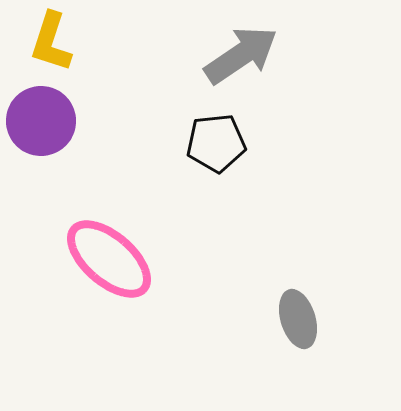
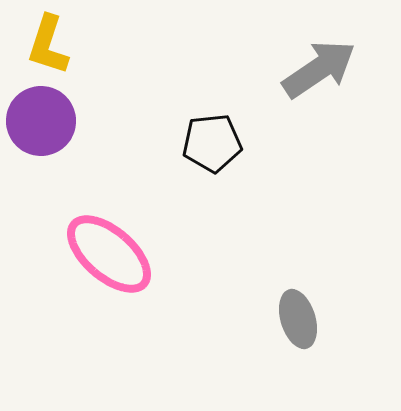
yellow L-shape: moved 3 px left, 3 px down
gray arrow: moved 78 px right, 14 px down
black pentagon: moved 4 px left
pink ellipse: moved 5 px up
